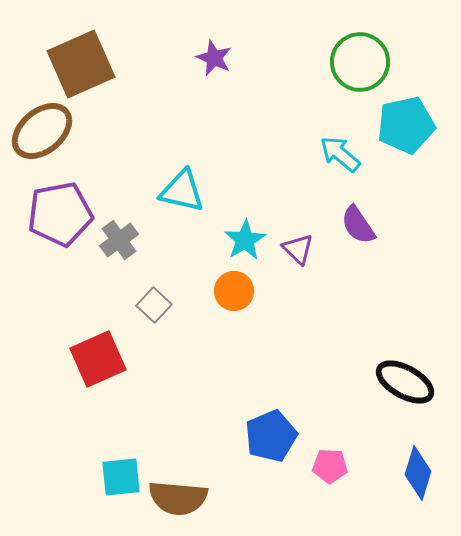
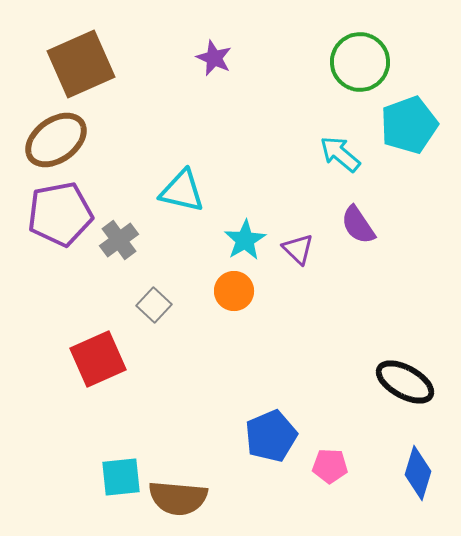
cyan pentagon: moved 3 px right; rotated 8 degrees counterclockwise
brown ellipse: moved 14 px right, 9 px down; rotated 4 degrees clockwise
